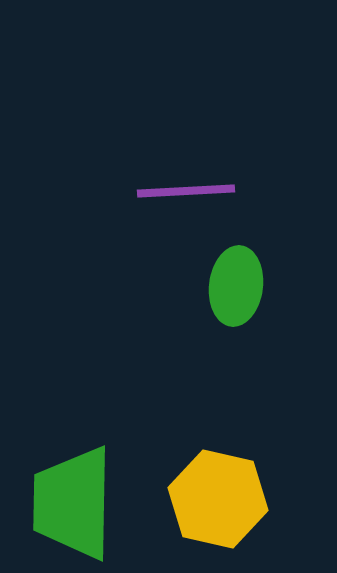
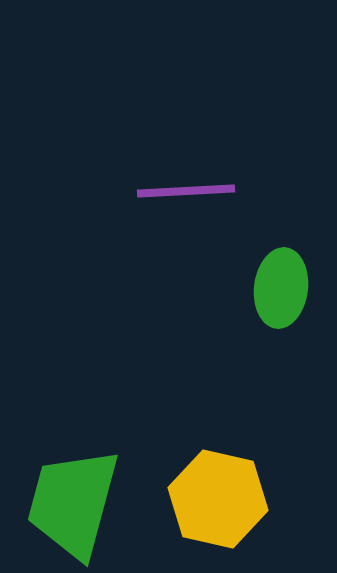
green ellipse: moved 45 px right, 2 px down
green trapezoid: rotated 14 degrees clockwise
